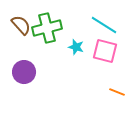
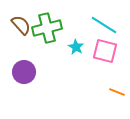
cyan star: rotated 14 degrees clockwise
